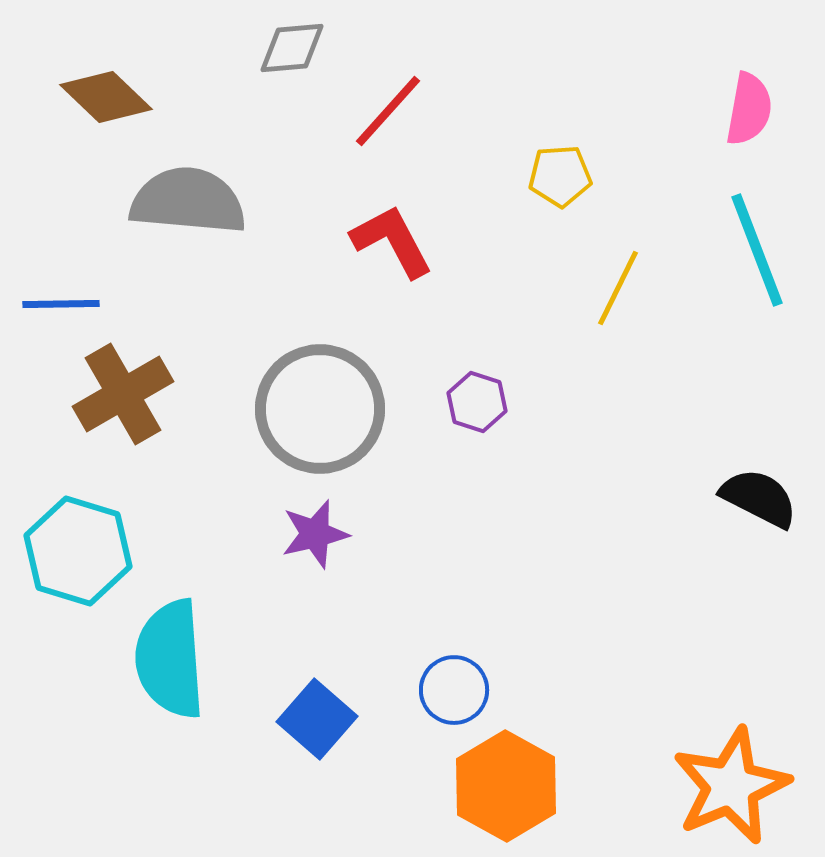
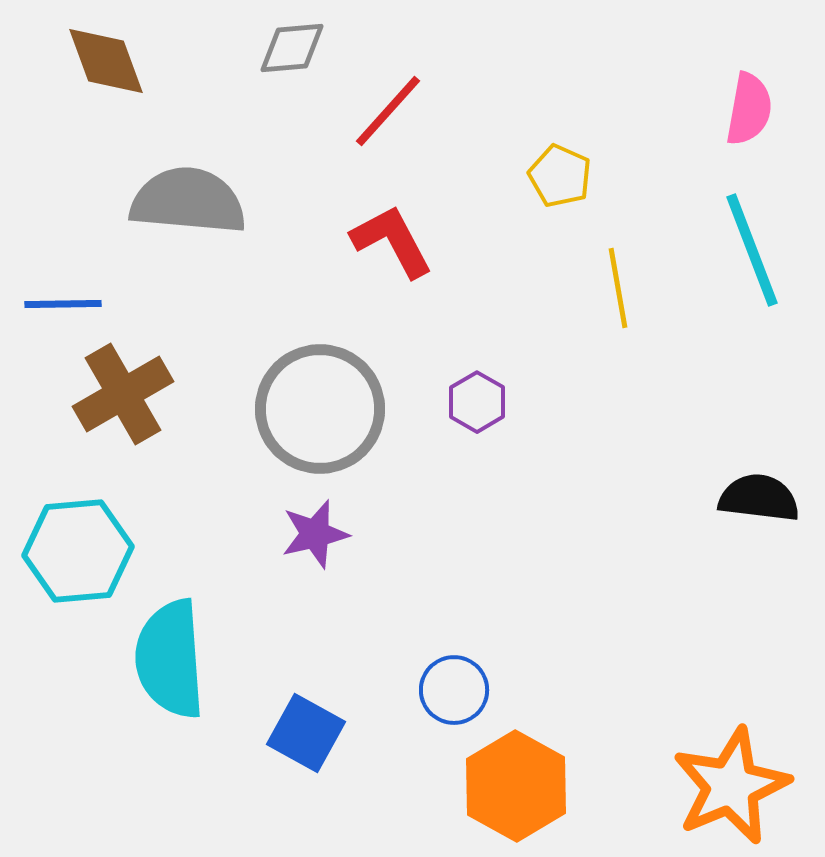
brown diamond: moved 36 px up; rotated 26 degrees clockwise
yellow pentagon: rotated 28 degrees clockwise
cyan line: moved 5 px left
yellow line: rotated 36 degrees counterclockwise
blue line: moved 2 px right
purple hexagon: rotated 12 degrees clockwise
black semicircle: rotated 20 degrees counterclockwise
cyan hexagon: rotated 22 degrees counterclockwise
blue square: moved 11 px left, 14 px down; rotated 12 degrees counterclockwise
orange hexagon: moved 10 px right
